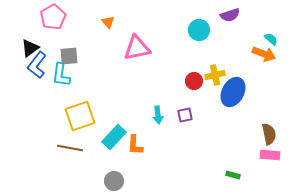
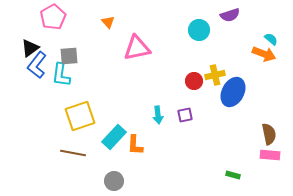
brown line: moved 3 px right, 5 px down
